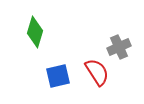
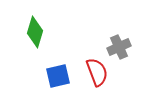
red semicircle: rotated 12 degrees clockwise
